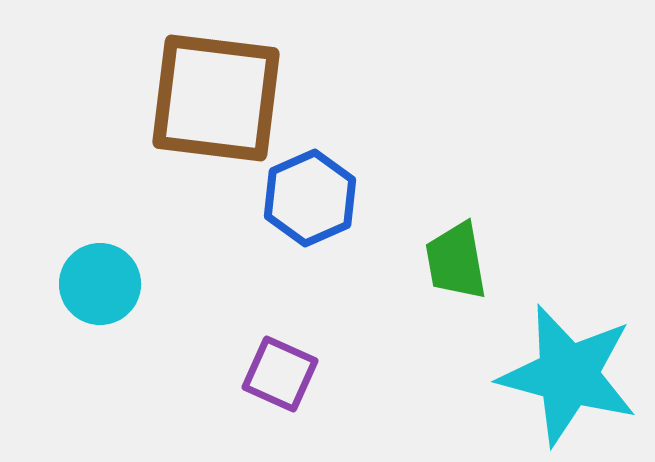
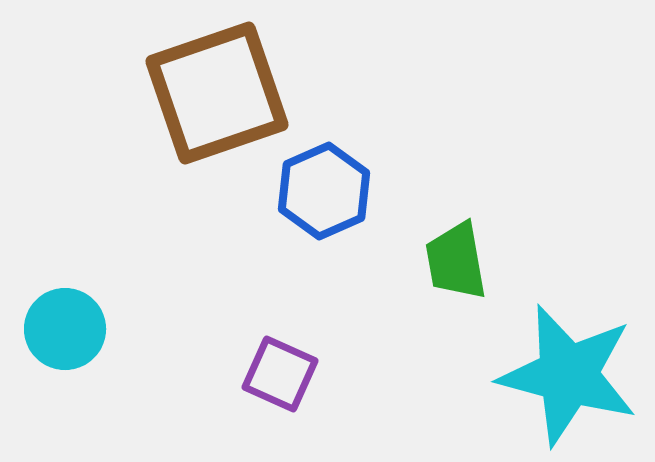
brown square: moved 1 px right, 5 px up; rotated 26 degrees counterclockwise
blue hexagon: moved 14 px right, 7 px up
cyan circle: moved 35 px left, 45 px down
